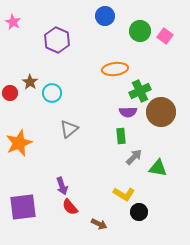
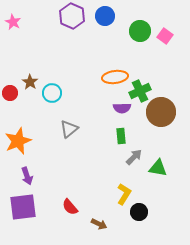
purple hexagon: moved 15 px right, 24 px up
orange ellipse: moved 8 px down
purple semicircle: moved 6 px left, 4 px up
orange star: moved 1 px left, 2 px up
purple arrow: moved 35 px left, 10 px up
yellow L-shape: rotated 90 degrees counterclockwise
